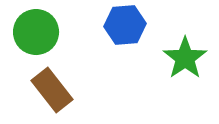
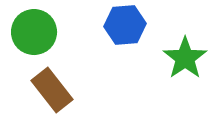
green circle: moved 2 px left
